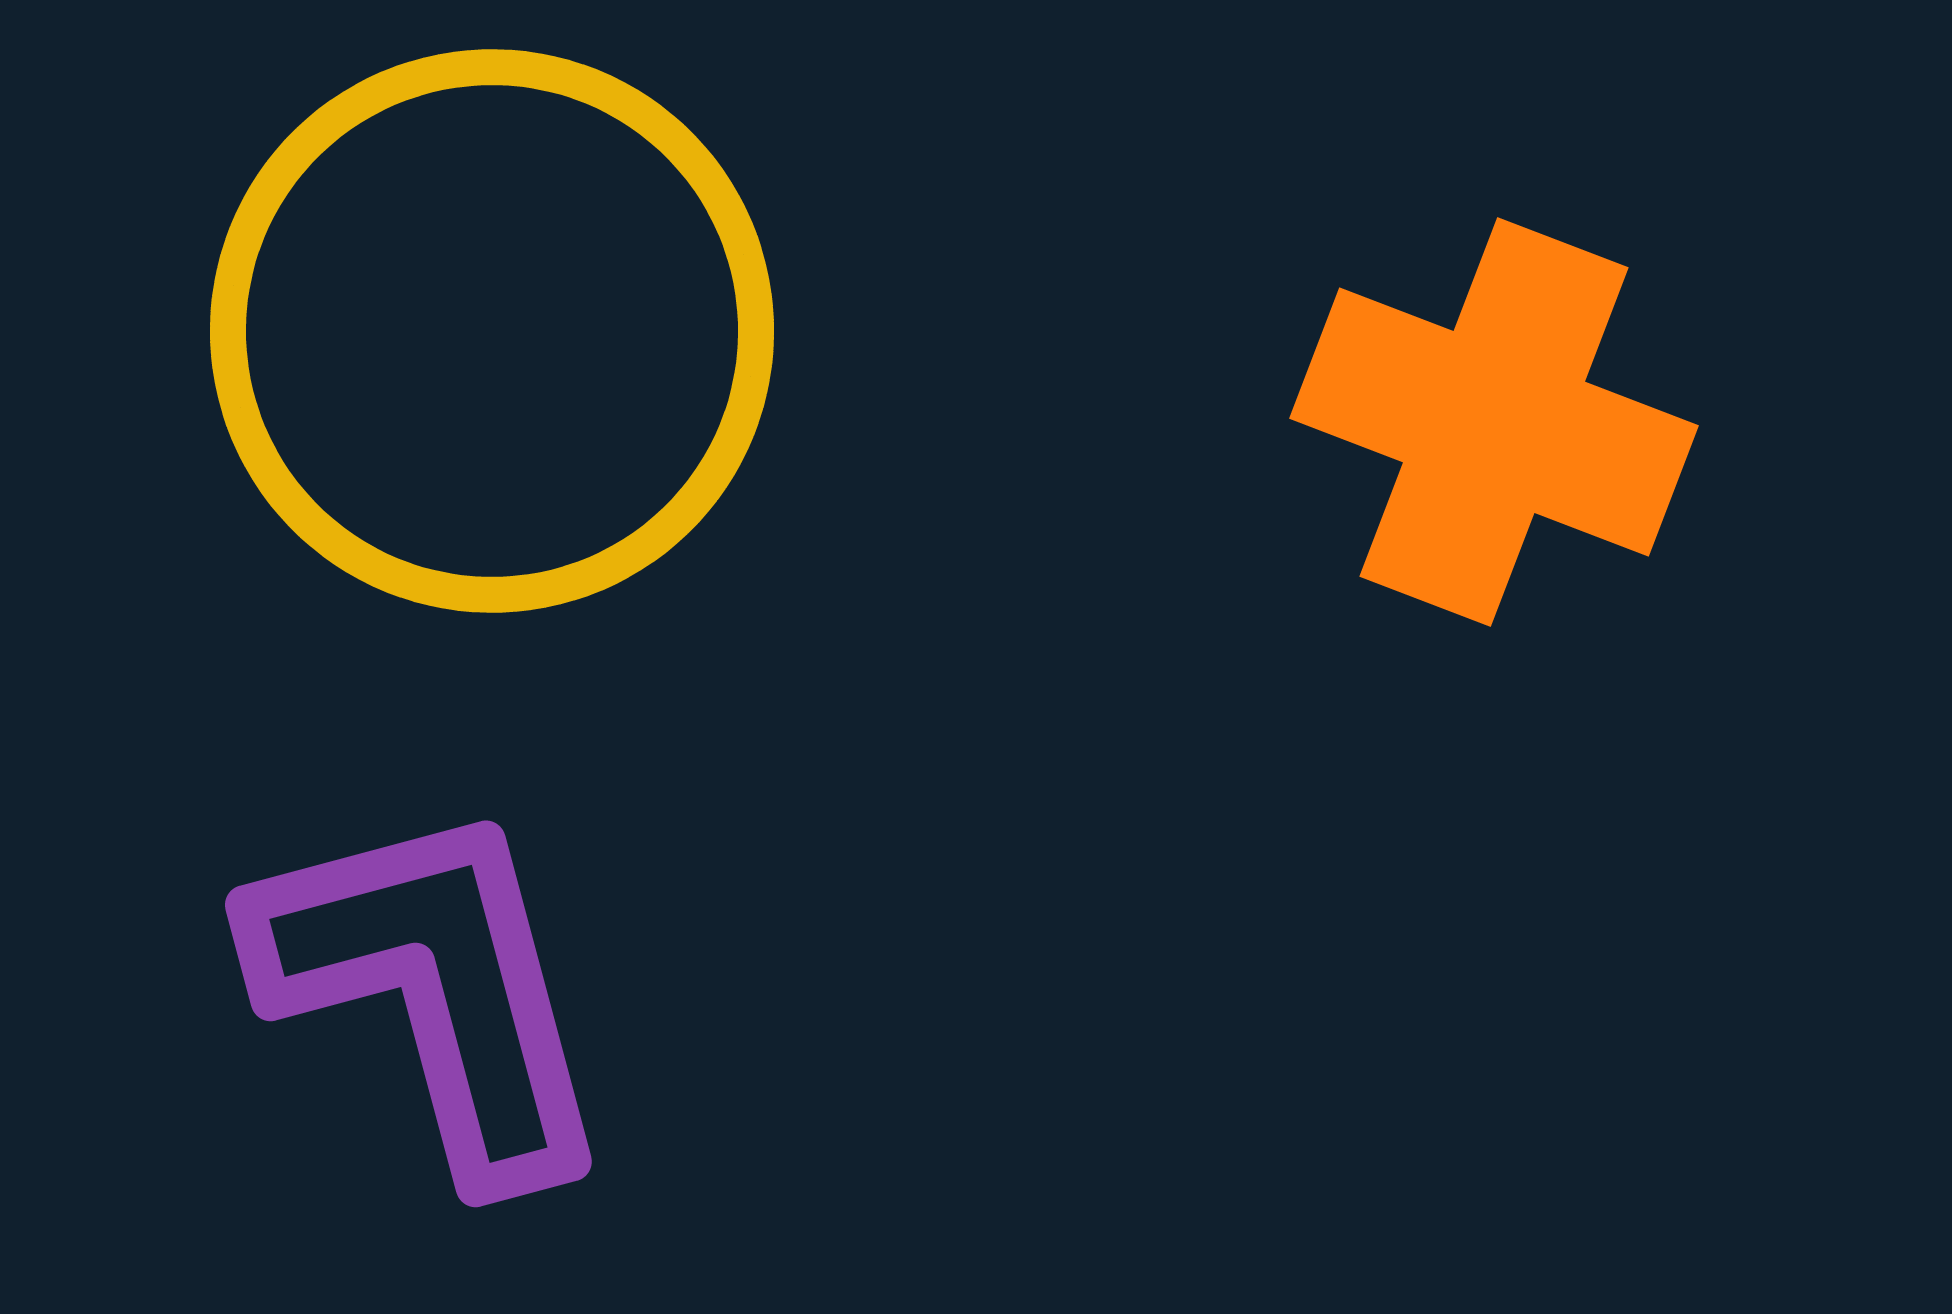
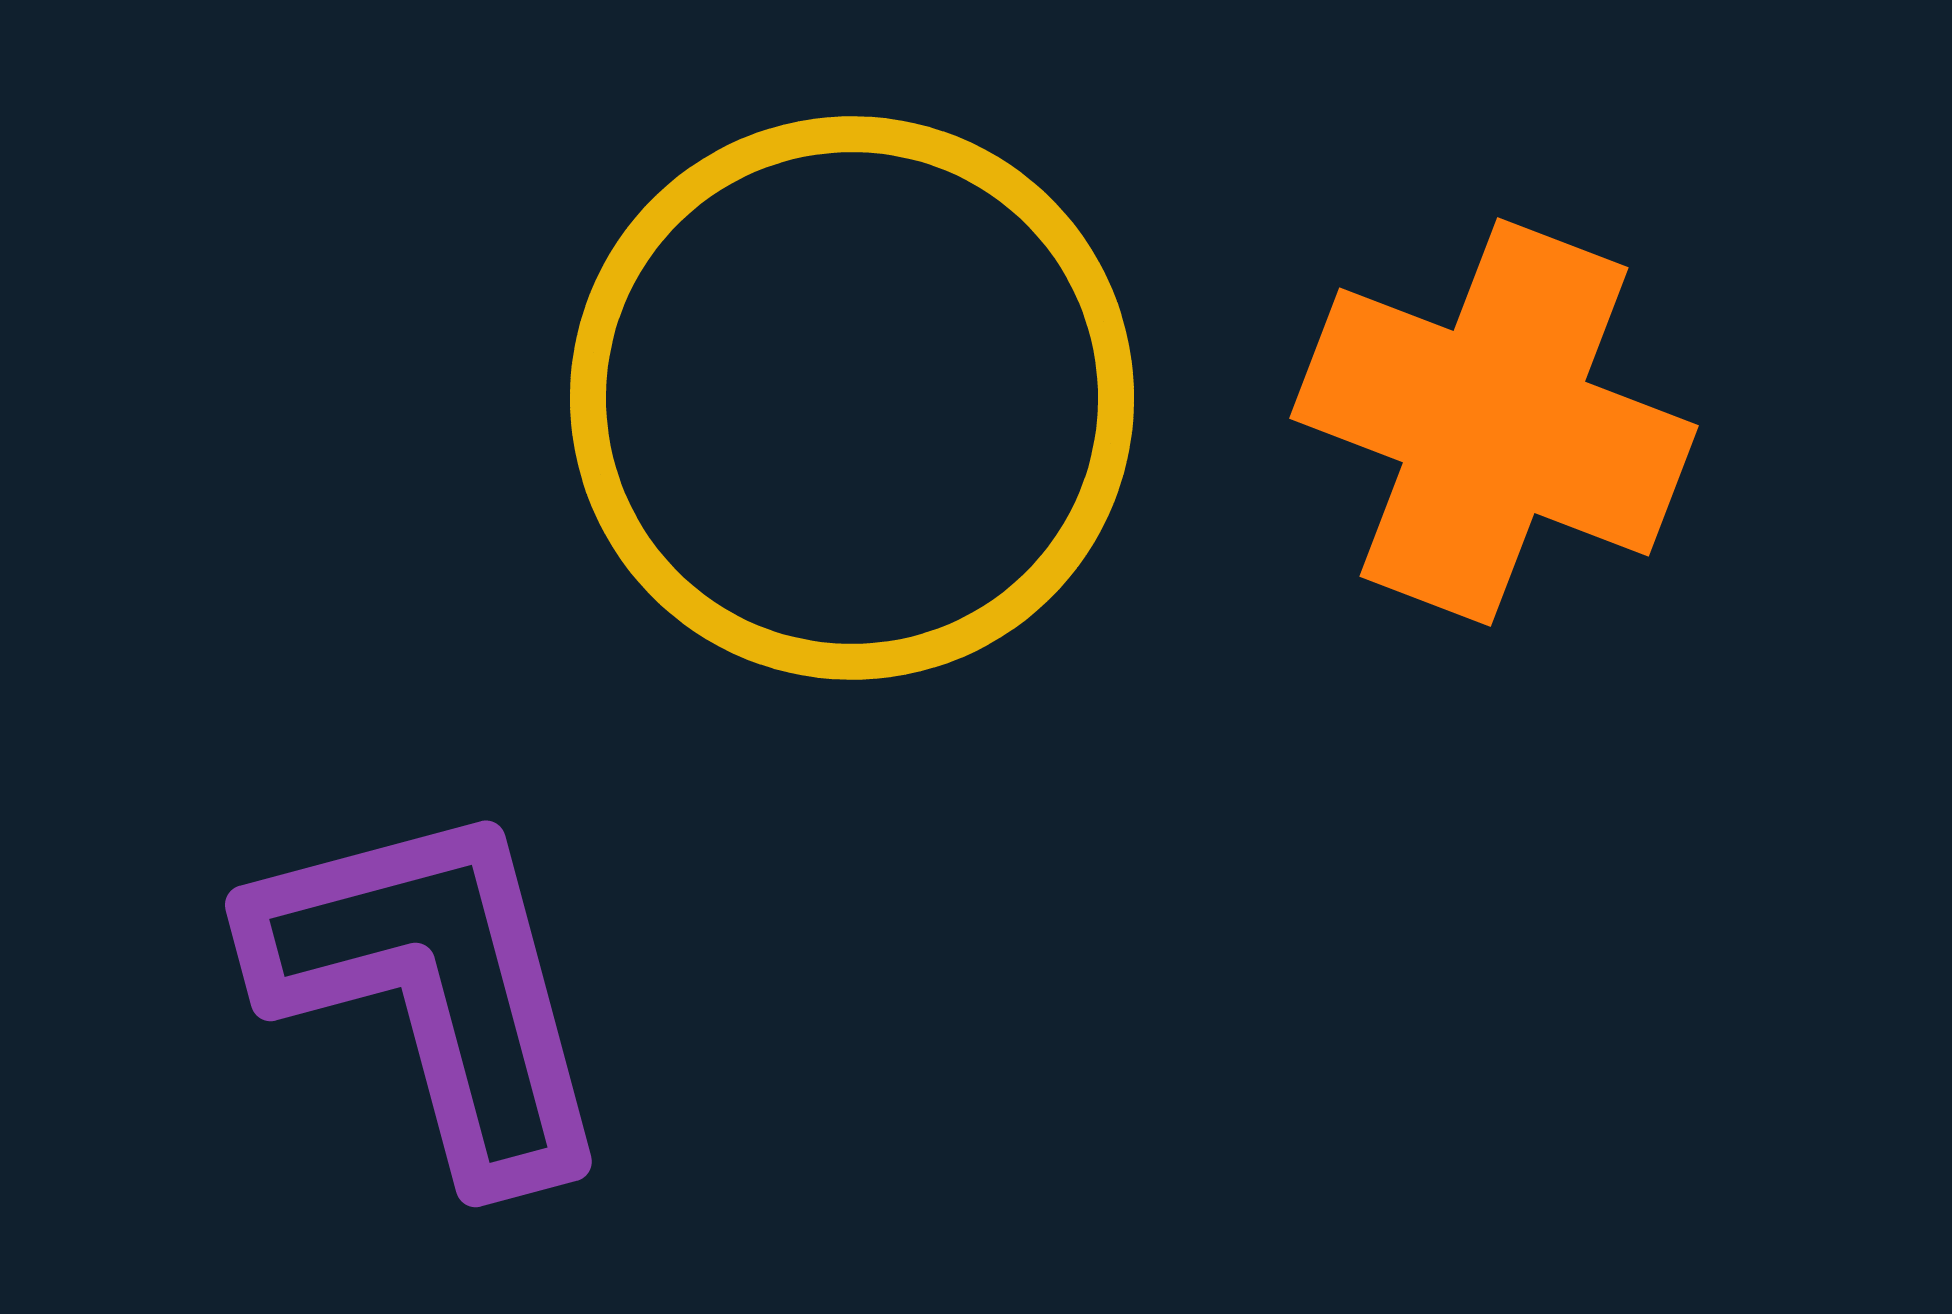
yellow circle: moved 360 px right, 67 px down
